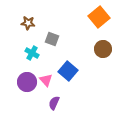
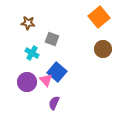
blue square: moved 11 px left, 1 px down
